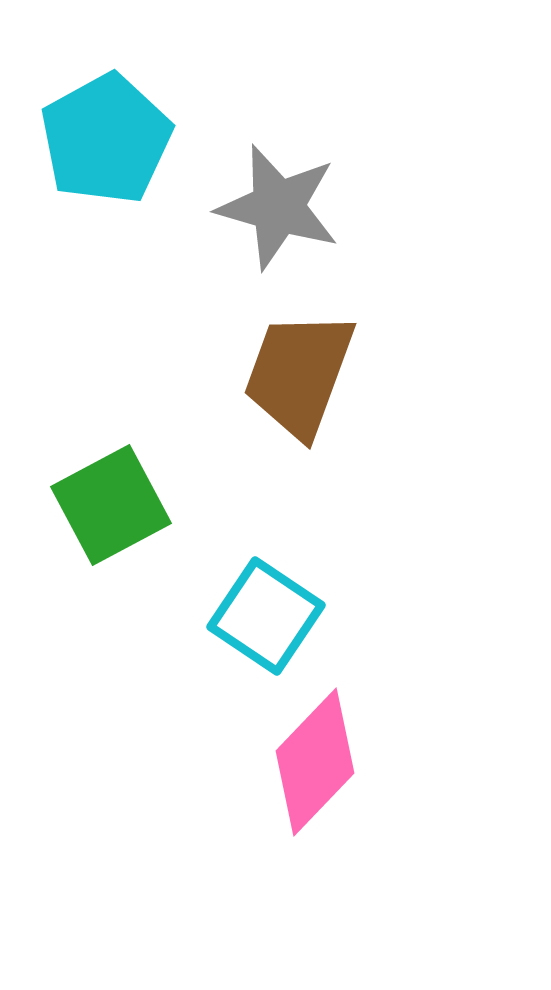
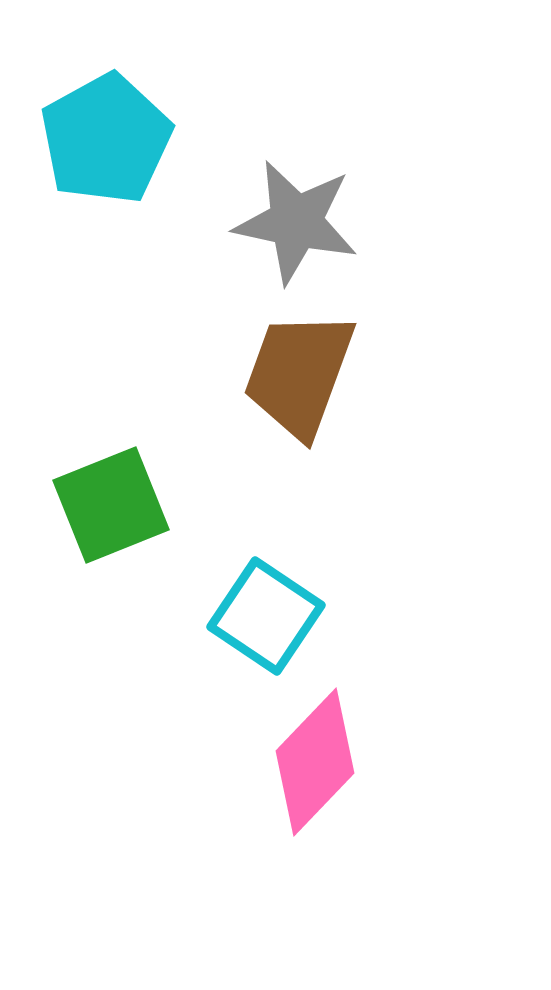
gray star: moved 18 px right, 15 px down; rotated 4 degrees counterclockwise
green square: rotated 6 degrees clockwise
